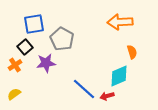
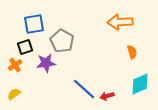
gray pentagon: moved 2 px down
black square: rotated 21 degrees clockwise
cyan diamond: moved 21 px right, 8 px down
